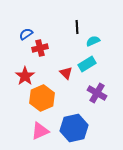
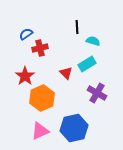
cyan semicircle: rotated 40 degrees clockwise
